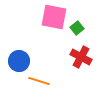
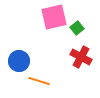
pink square: rotated 24 degrees counterclockwise
